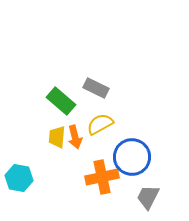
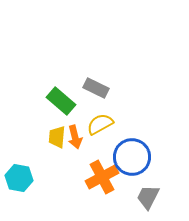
orange cross: rotated 16 degrees counterclockwise
